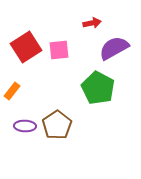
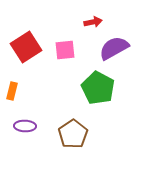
red arrow: moved 1 px right, 1 px up
pink square: moved 6 px right
orange rectangle: rotated 24 degrees counterclockwise
brown pentagon: moved 16 px right, 9 px down
